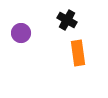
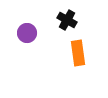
purple circle: moved 6 px right
